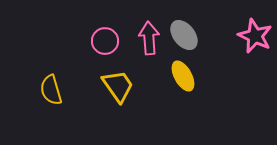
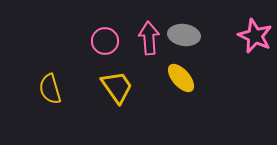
gray ellipse: rotated 44 degrees counterclockwise
yellow ellipse: moved 2 px left, 2 px down; rotated 12 degrees counterclockwise
yellow trapezoid: moved 1 px left, 1 px down
yellow semicircle: moved 1 px left, 1 px up
